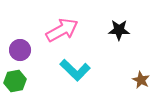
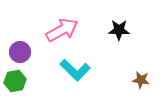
purple circle: moved 2 px down
brown star: rotated 18 degrees counterclockwise
